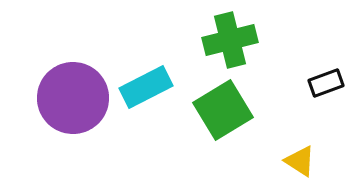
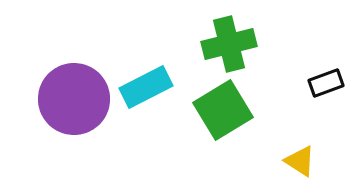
green cross: moved 1 px left, 4 px down
purple circle: moved 1 px right, 1 px down
